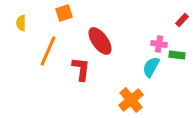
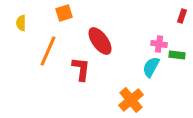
red rectangle: moved 4 px up; rotated 24 degrees counterclockwise
